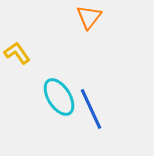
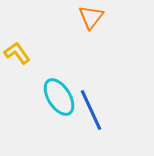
orange triangle: moved 2 px right
blue line: moved 1 px down
